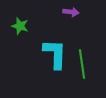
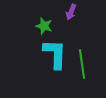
purple arrow: rotated 105 degrees clockwise
green star: moved 24 px right
